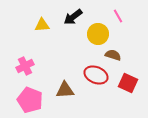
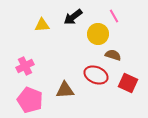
pink line: moved 4 px left
